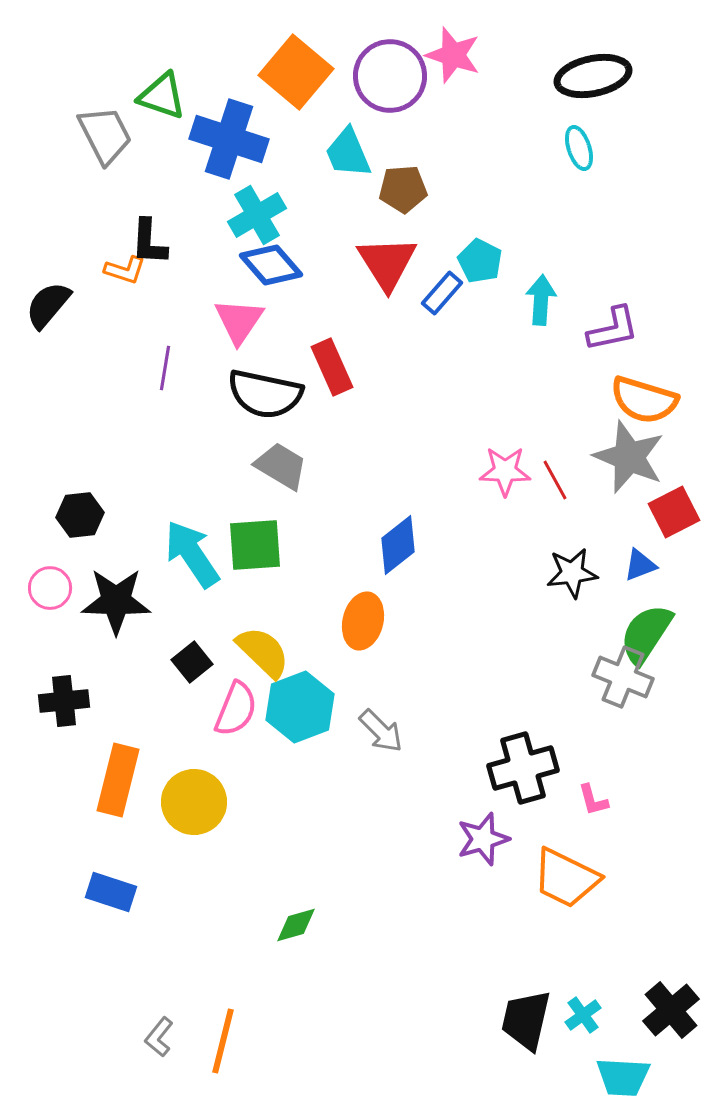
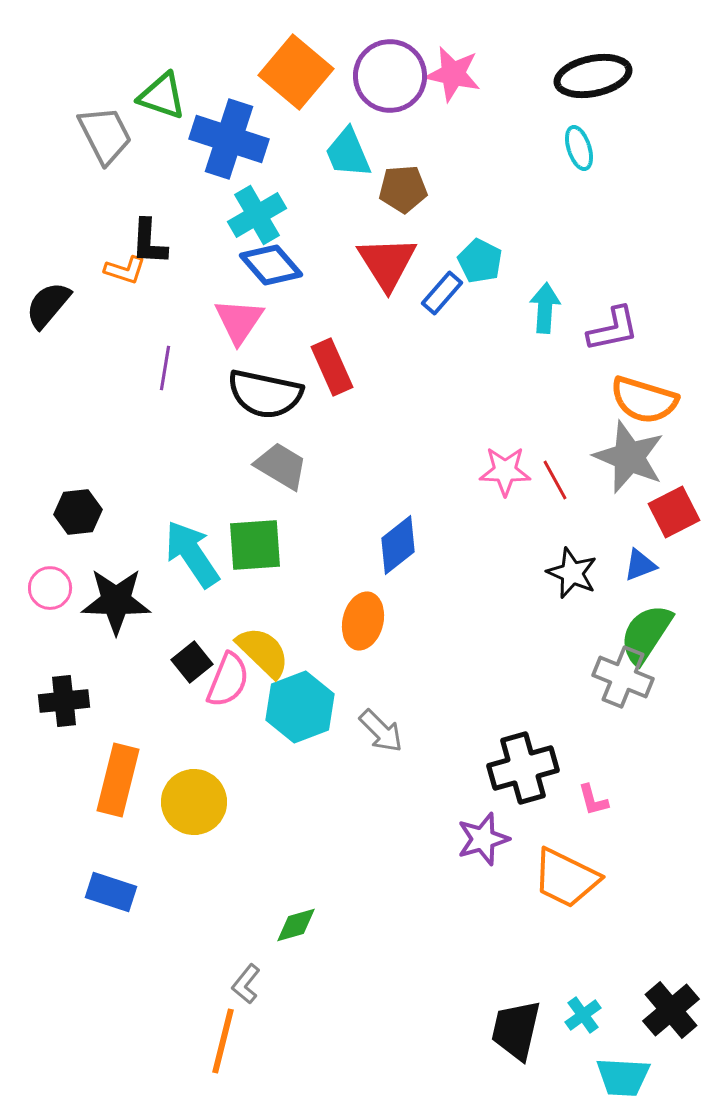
pink star at (453, 55): moved 19 px down; rotated 6 degrees counterclockwise
cyan arrow at (541, 300): moved 4 px right, 8 px down
black hexagon at (80, 515): moved 2 px left, 3 px up
black star at (572, 573): rotated 30 degrees clockwise
pink semicircle at (236, 709): moved 8 px left, 29 px up
black trapezoid at (526, 1020): moved 10 px left, 10 px down
gray L-shape at (159, 1037): moved 87 px right, 53 px up
